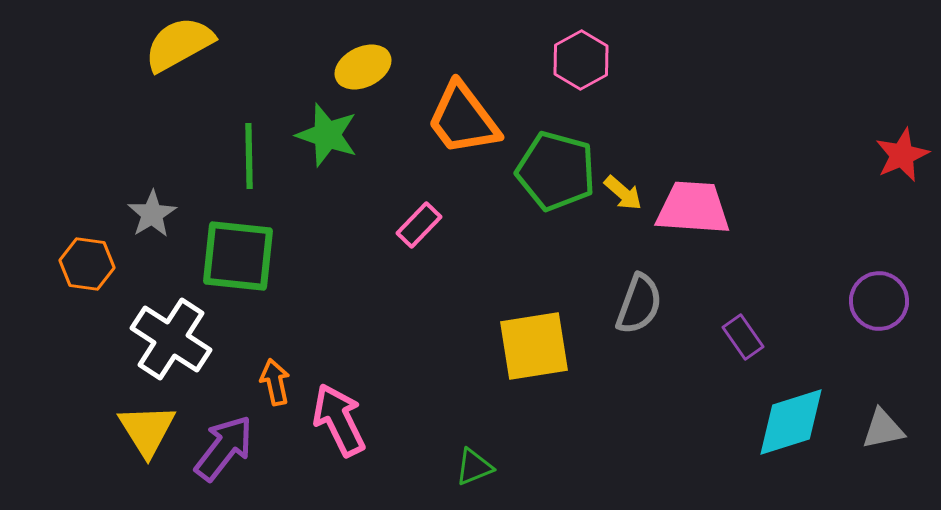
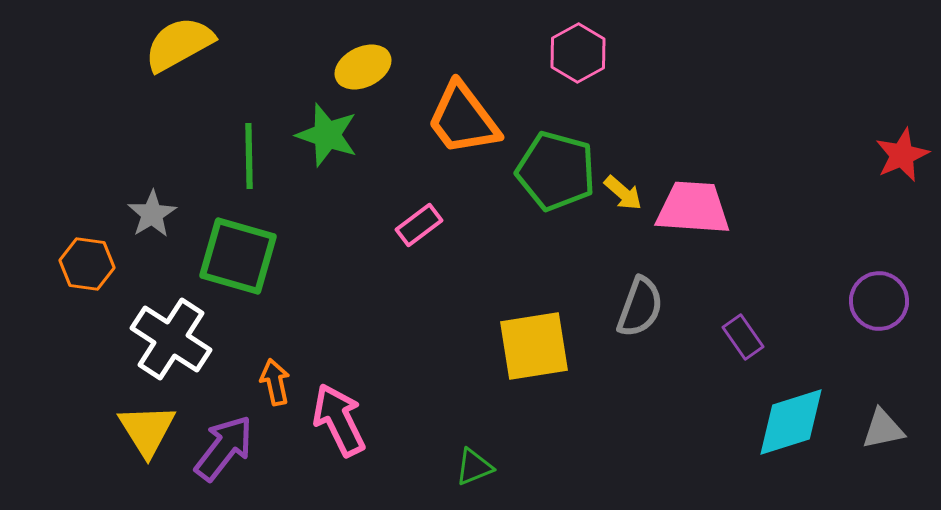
pink hexagon: moved 3 px left, 7 px up
pink rectangle: rotated 9 degrees clockwise
green square: rotated 10 degrees clockwise
gray semicircle: moved 1 px right, 3 px down
